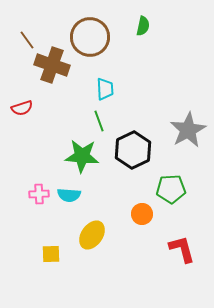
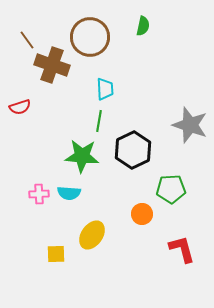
red semicircle: moved 2 px left, 1 px up
green line: rotated 30 degrees clockwise
gray star: moved 2 px right, 5 px up; rotated 24 degrees counterclockwise
cyan semicircle: moved 2 px up
yellow square: moved 5 px right
